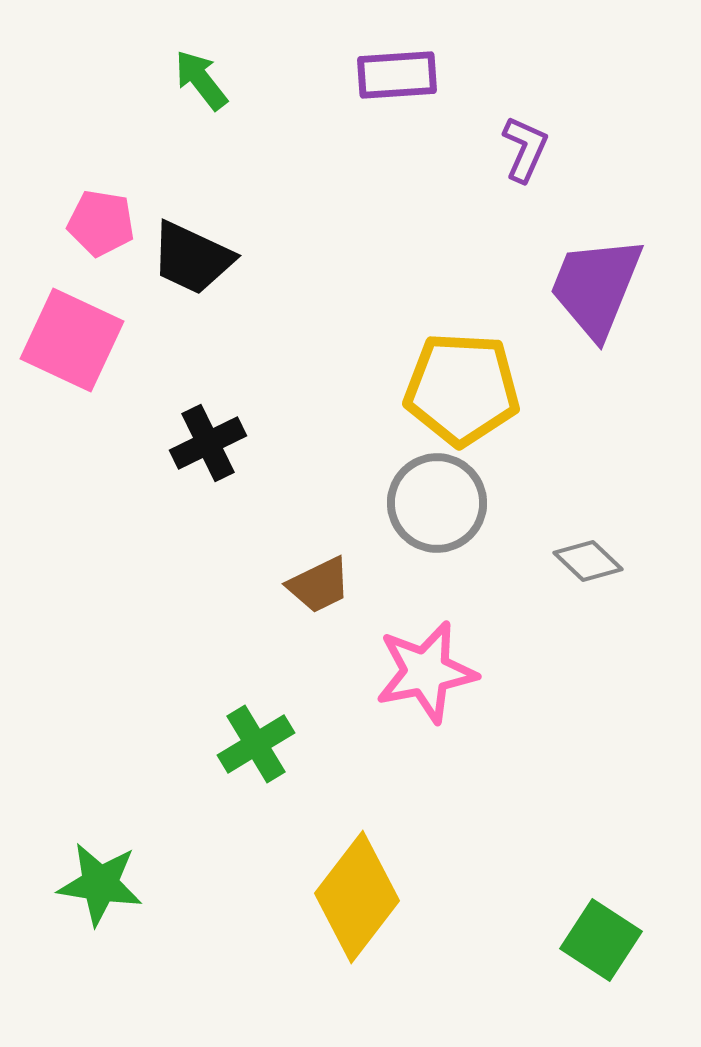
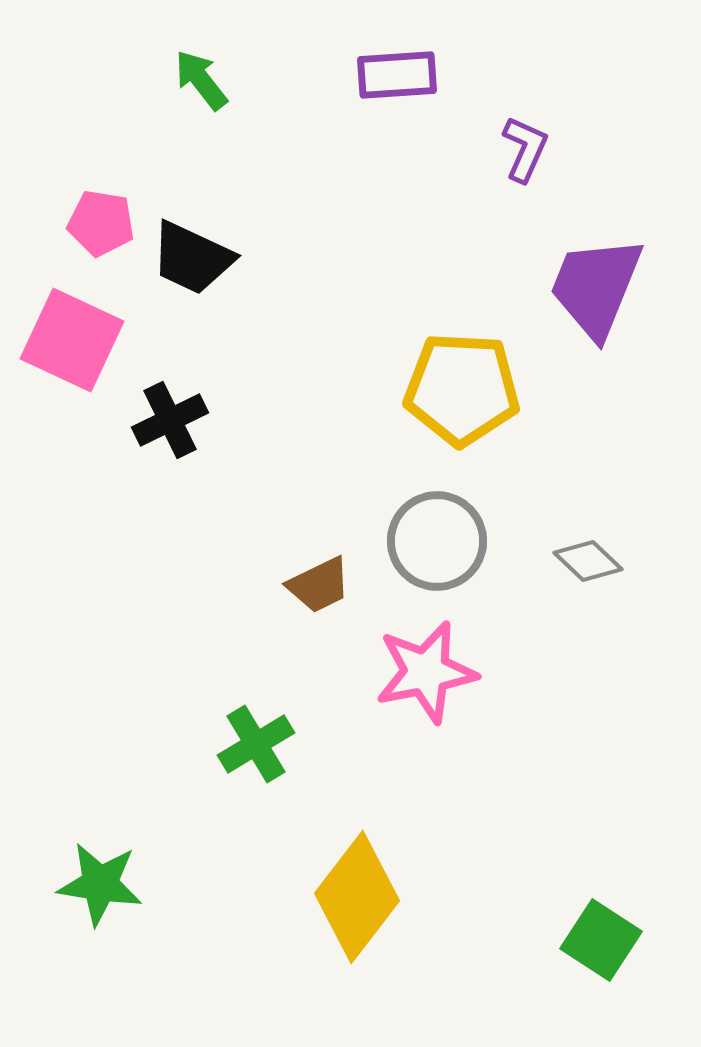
black cross: moved 38 px left, 23 px up
gray circle: moved 38 px down
